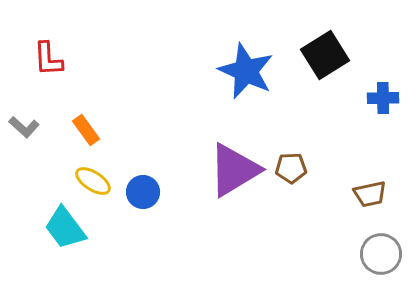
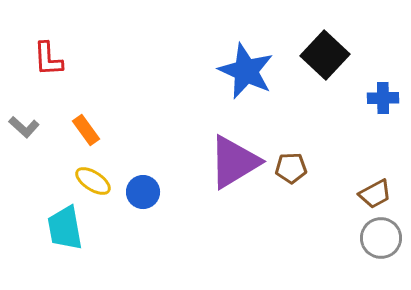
black square: rotated 15 degrees counterclockwise
purple triangle: moved 8 px up
brown trapezoid: moved 5 px right; rotated 16 degrees counterclockwise
cyan trapezoid: rotated 27 degrees clockwise
gray circle: moved 16 px up
